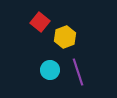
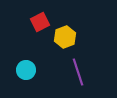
red square: rotated 24 degrees clockwise
cyan circle: moved 24 px left
